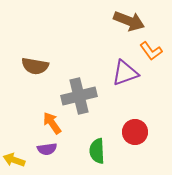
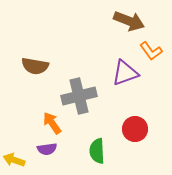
red circle: moved 3 px up
